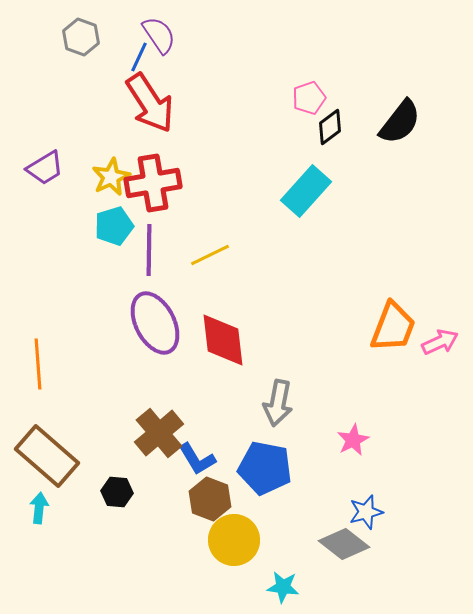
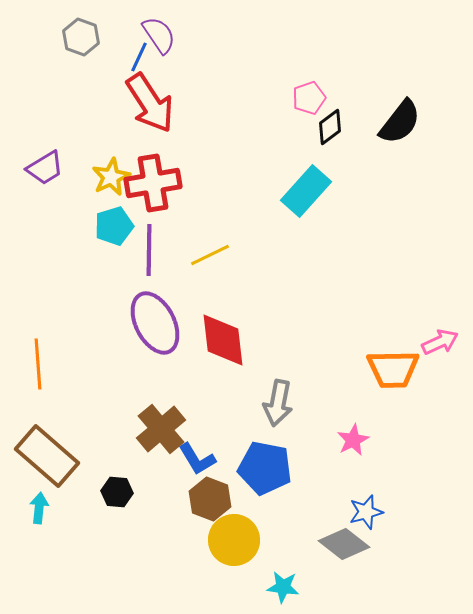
orange trapezoid: moved 42 px down; rotated 68 degrees clockwise
brown cross: moved 2 px right, 4 px up
